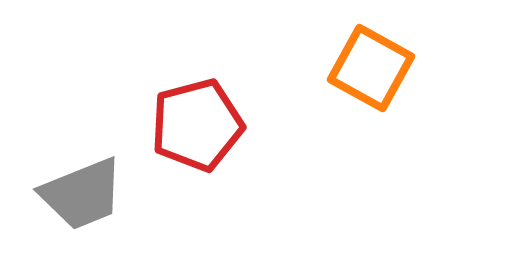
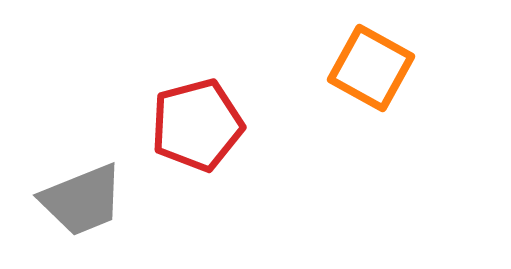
gray trapezoid: moved 6 px down
